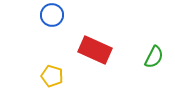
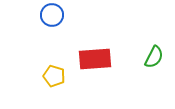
red rectangle: moved 9 px down; rotated 28 degrees counterclockwise
yellow pentagon: moved 2 px right
